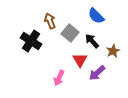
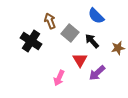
brown star: moved 5 px right, 3 px up; rotated 16 degrees clockwise
